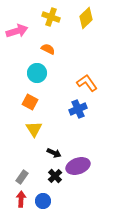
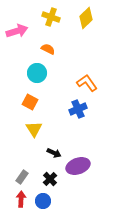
black cross: moved 5 px left, 3 px down
